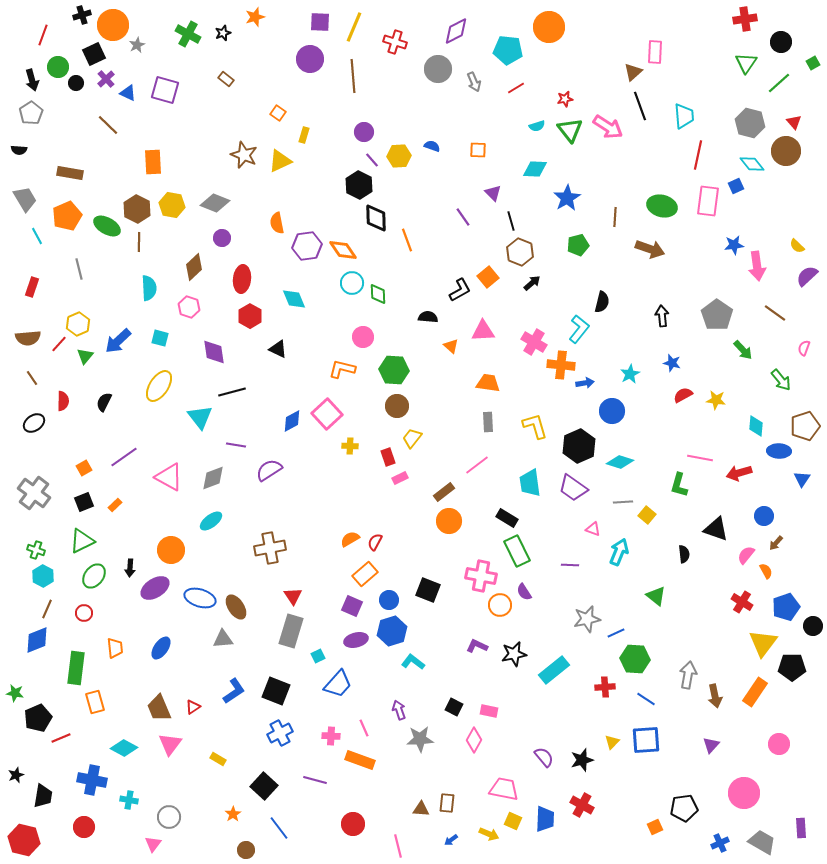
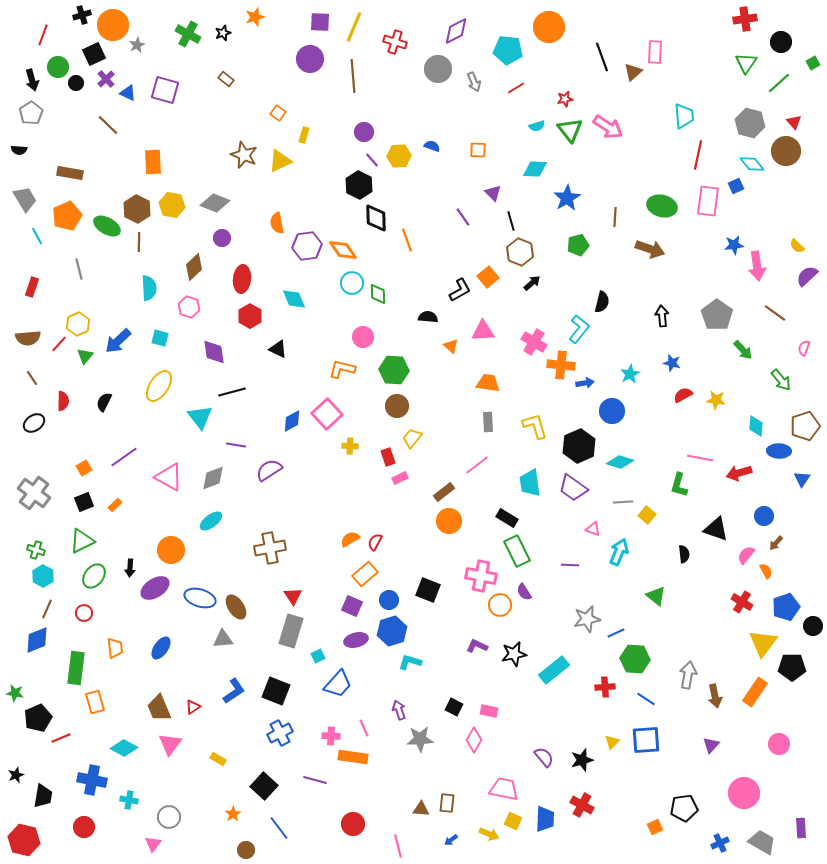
black line at (640, 106): moved 38 px left, 49 px up
cyan L-shape at (413, 662): moved 3 px left; rotated 20 degrees counterclockwise
orange rectangle at (360, 760): moved 7 px left, 3 px up; rotated 12 degrees counterclockwise
